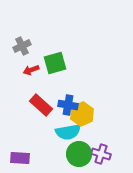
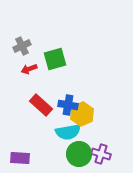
green square: moved 4 px up
red arrow: moved 2 px left, 1 px up
